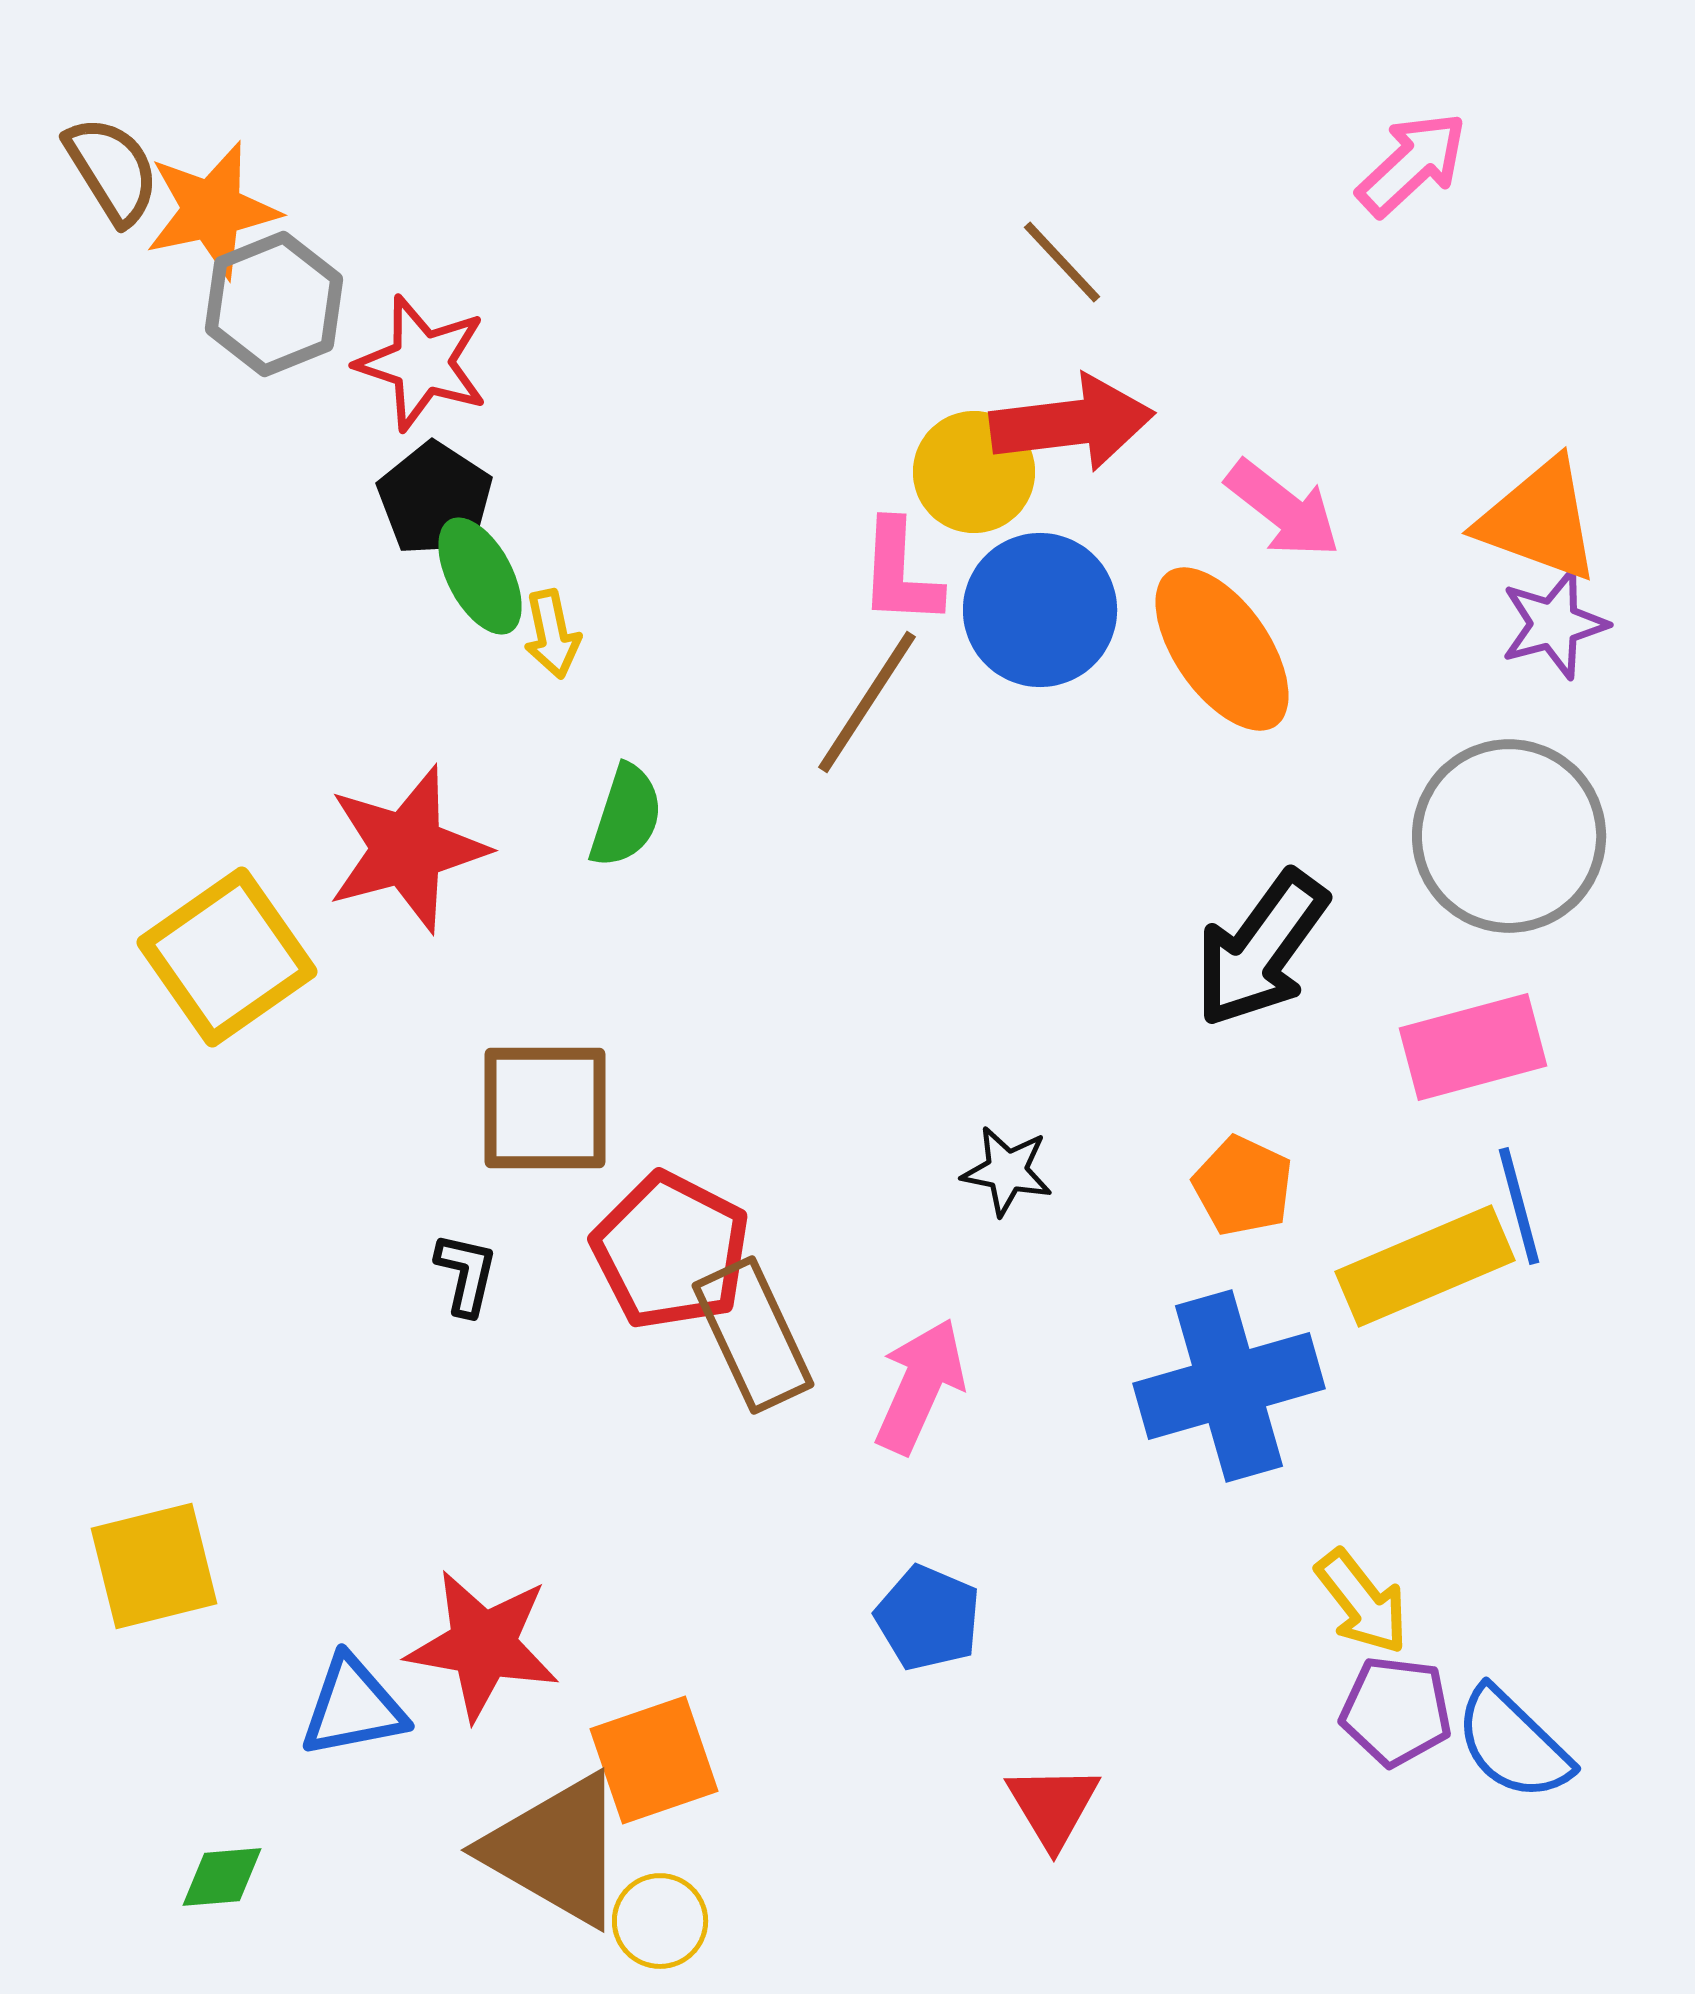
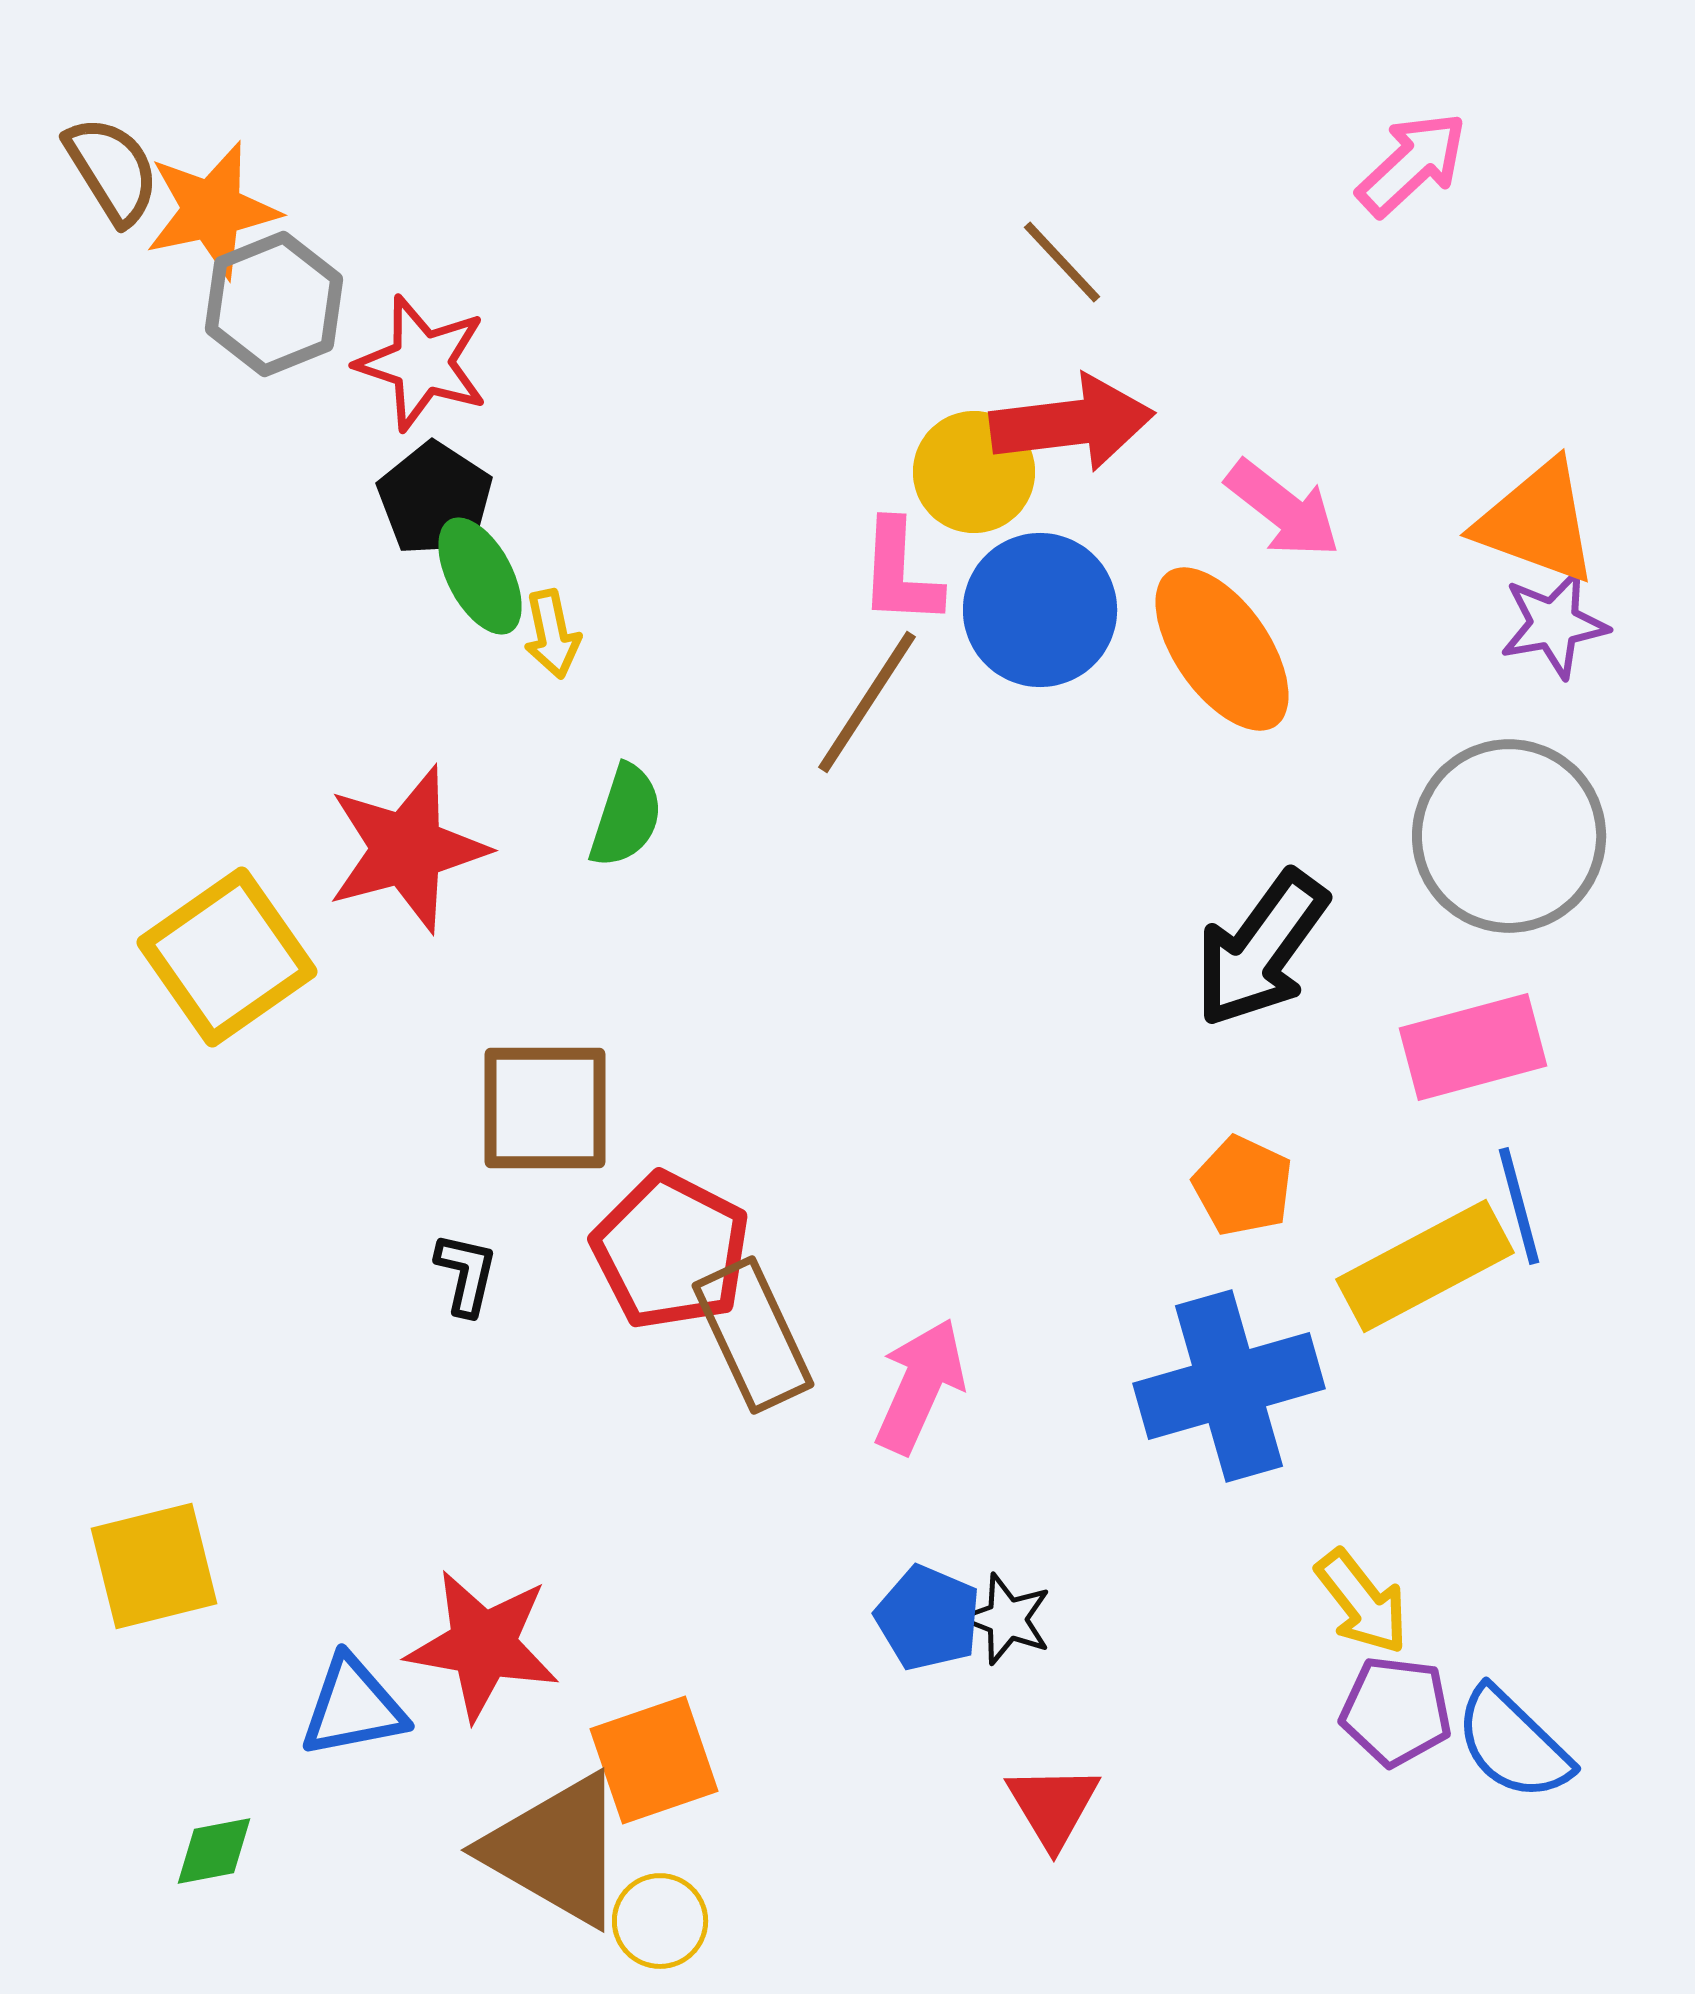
orange triangle at (1539, 520): moved 2 px left, 2 px down
purple star at (1554, 624): rotated 5 degrees clockwise
black star at (1007, 1171): moved 448 px down; rotated 10 degrees clockwise
yellow rectangle at (1425, 1266): rotated 5 degrees counterclockwise
green diamond at (222, 1877): moved 8 px left, 26 px up; rotated 6 degrees counterclockwise
